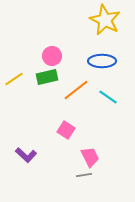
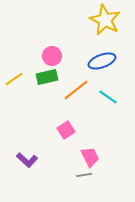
blue ellipse: rotated 20 degrees counterclockwise
pink square: rotated 24 degrees clockwise
purple L-shape: moved 1 px right, 5 px down
